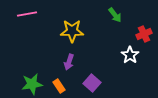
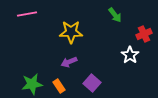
yellow star: moved 1 px left, 1 px down
purple arrow: rotated 49 degrees clockwise
